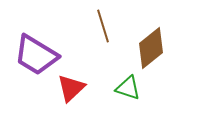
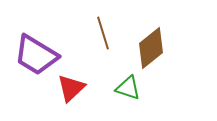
brown line: moved 7 px down
